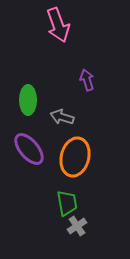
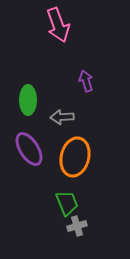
purple arrow: moved 1 px left, 1 px down
gray arrow: rotated 20 degrees counterclockwise
purple ellipse: rotated 8 degrees clockwise
green trapezoid: rotated 12 degrees counterclockwise
gray cross: rotated 18 degrees clockwise
